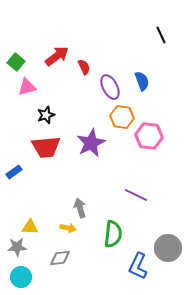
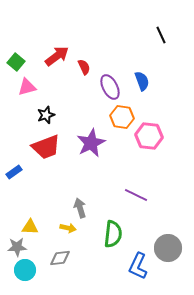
red trapezoid: rotated 16 degrees counterclockwise
cyan circle: moved 4 px right, 7 px up
